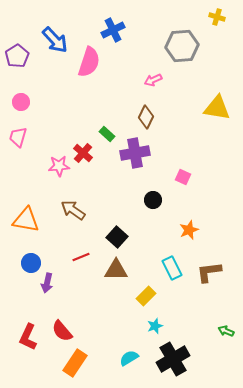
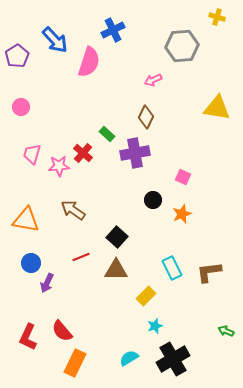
pink circle: moved 5 px down
pink trapezoid: moved 14 px right, 17 px down
orange star: moved 7 px left, 16 px up
purple arrow: rotated 12 degrees clockwise
orange rectangle: rotated 8 degrees counterclockwise
